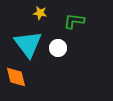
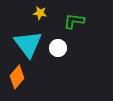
orange diamond: moved 1 px right; rotated 55 degrees clockwise
